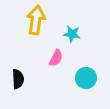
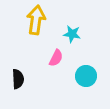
cyan circle: moved 2 px up
